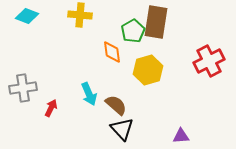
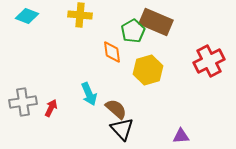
brown rectangle: rotated 76 degrees counterclockwise
gray cross: moved 14 px down
brown semicircle: moved 4 px down
